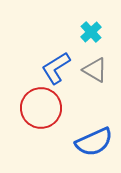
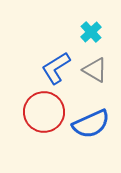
red circle: moved 3 px right, 4 px down
blue semicircle: moved 3 px left, 18 px up
